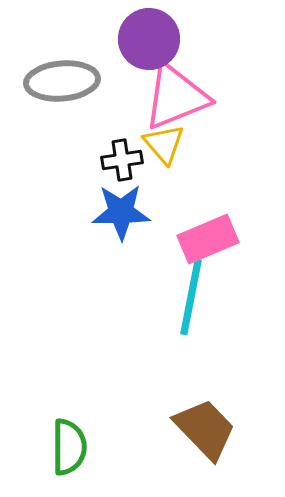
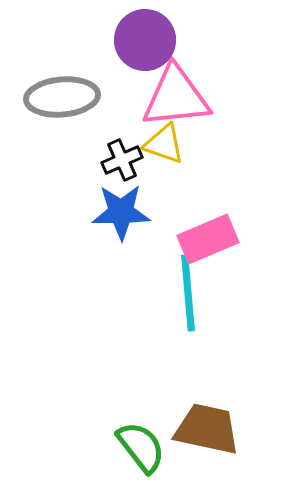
purple circle: moved 4 px left, 1 px down
gray ellipse: moved 16 px down
pink triangle: rotated 16 degrees clockwise
yellow triangle: rotated 30 degrees counterclockwise
black cross: rotated 15 degrees counterclockwise
cyan line: moved 3 px left, 4 px up; rotated 16 degrees counterclockwise
brown trapezoid: moved 2 px right; rotated 34 degrees counterclockwise
green semicircle: moved 72 px right; rotated 38 degrees counterclockwise
